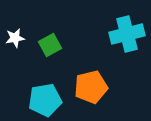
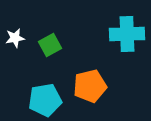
cyan cross: rotated 12 degrees clockwise
orange pentagon: moved 1 px left, 1 px up
